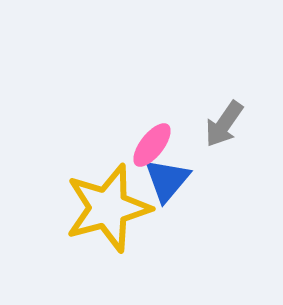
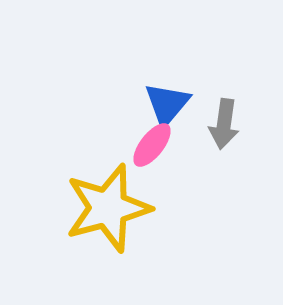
gray arrow: rotated 27 degrees counterclockwise
blue triangle: moved 76 px up
